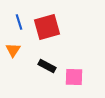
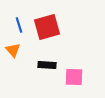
blue line: moved 3 px down
orange triangle: rotated 14 degrees counterclockwise
black rectangle: moved 1 px up; rotated 24 degrees counterclockwise
